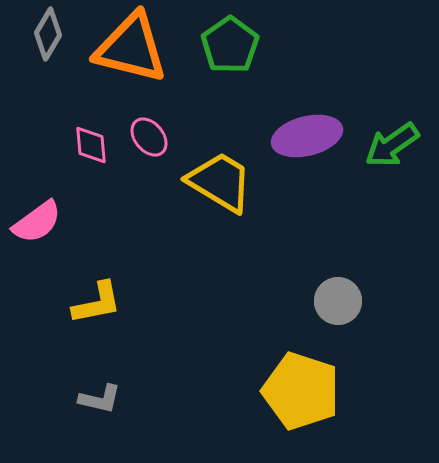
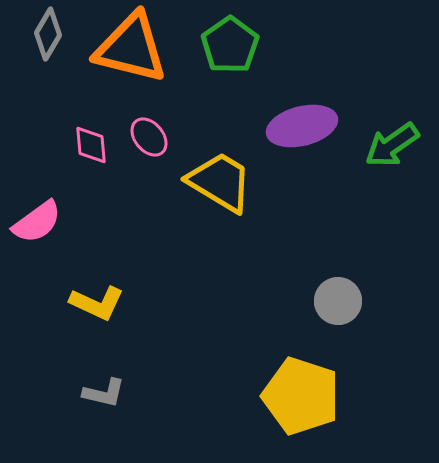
purple ellipse: moved 5 px left, 10 px up
yellow L-shape: rotated 36 degrees clockwise
yellow pentagon: moved 5 px down
gray L-shape: moved 4 px right, 6 px up
